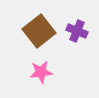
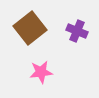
brown square: moved 9 px left, 3 px up
